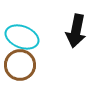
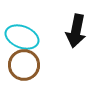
brown circle: moved 4 px right
